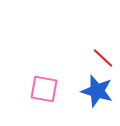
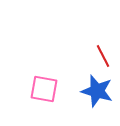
red line: moved 2 px up; rotated 20 degrees clockwise
